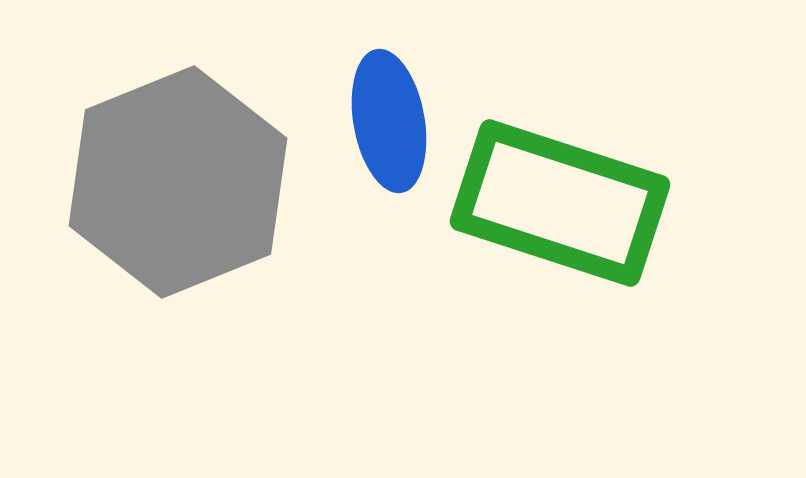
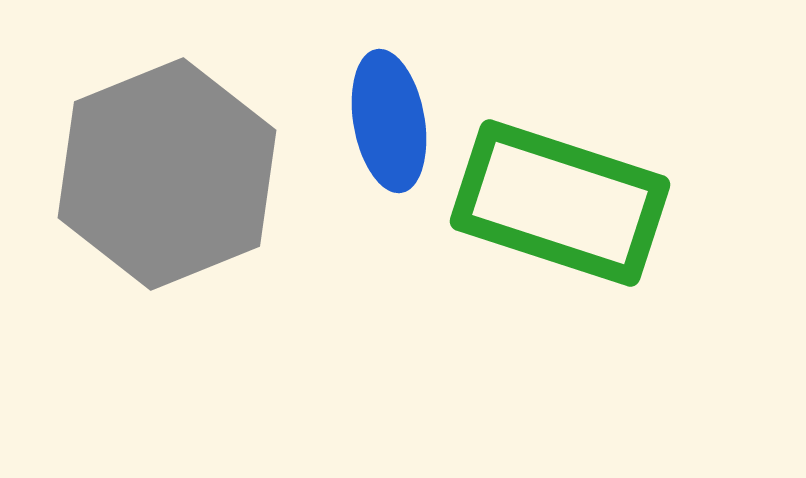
gray hexagon: moved 11 px left, 8 px up
